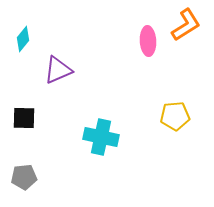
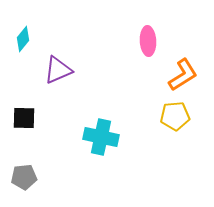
orange L-shape: moved 3 px left, 50 px down
